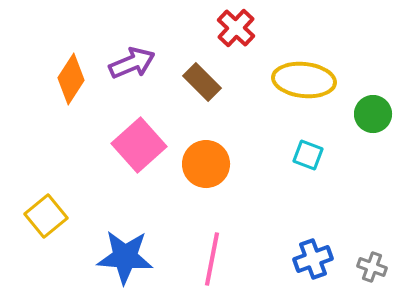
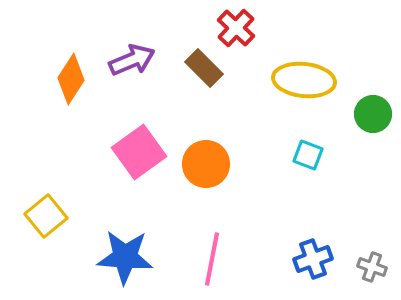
purple arrow: moved 3 px up
brown rectangle: moved 2 px right, 14 px up
pink square: moved 7 px down; rotated 6 degrees clockwise
